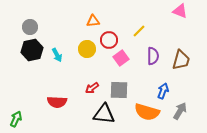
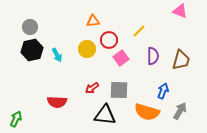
black triangle: moved 1 px right, 1 px down
